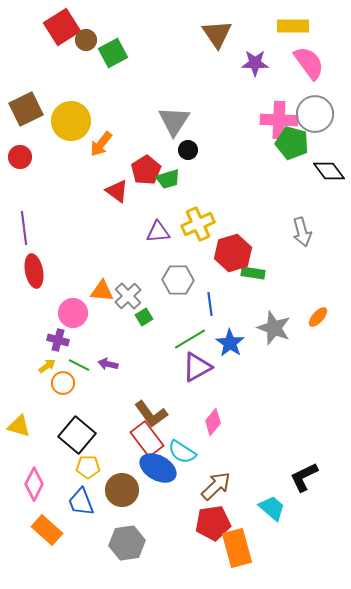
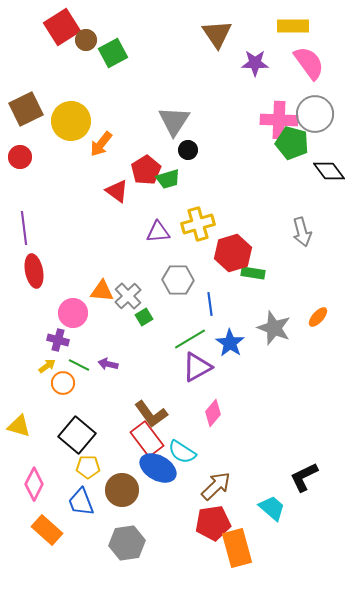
yellow cross at (198, 224): rotated 8 degrees clockwise
pink diamond at (213, 422): moved 9 px up
